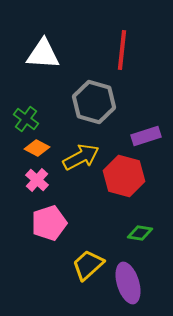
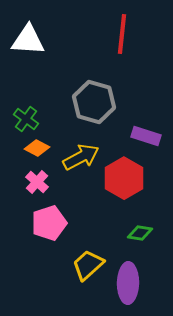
red line: moved 16 px up
white triangle: moved 15 px left, 14 px up
purple rectangle: rotated 36 degrees clockwise
red hexagon: moved 2 px down; rotated 15 degrees clockwise
pink cross: moved 2 px down
purple ellipse: rotated 18 degrees clockwise
